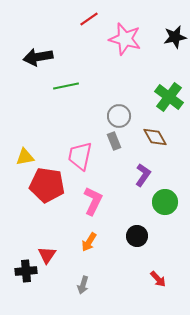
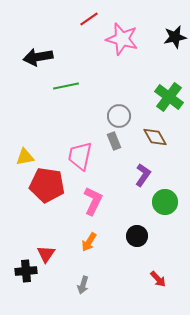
pink star: moved 3 px left
red triangle: moved 1 px left, 1 px up
